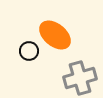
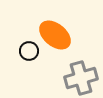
gray cross: moved 1 px right
